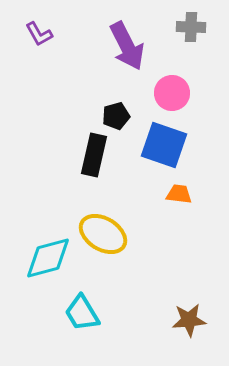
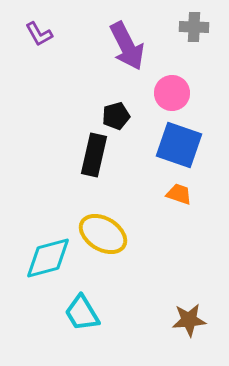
gray cross: moved 3 px right
blue square: moved 15 px right
orange trapezoid: rotated 12 degrees clockwise
